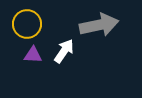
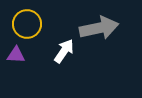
gray arrow: moved 3 px down
purple triangle: moved 17 px left
